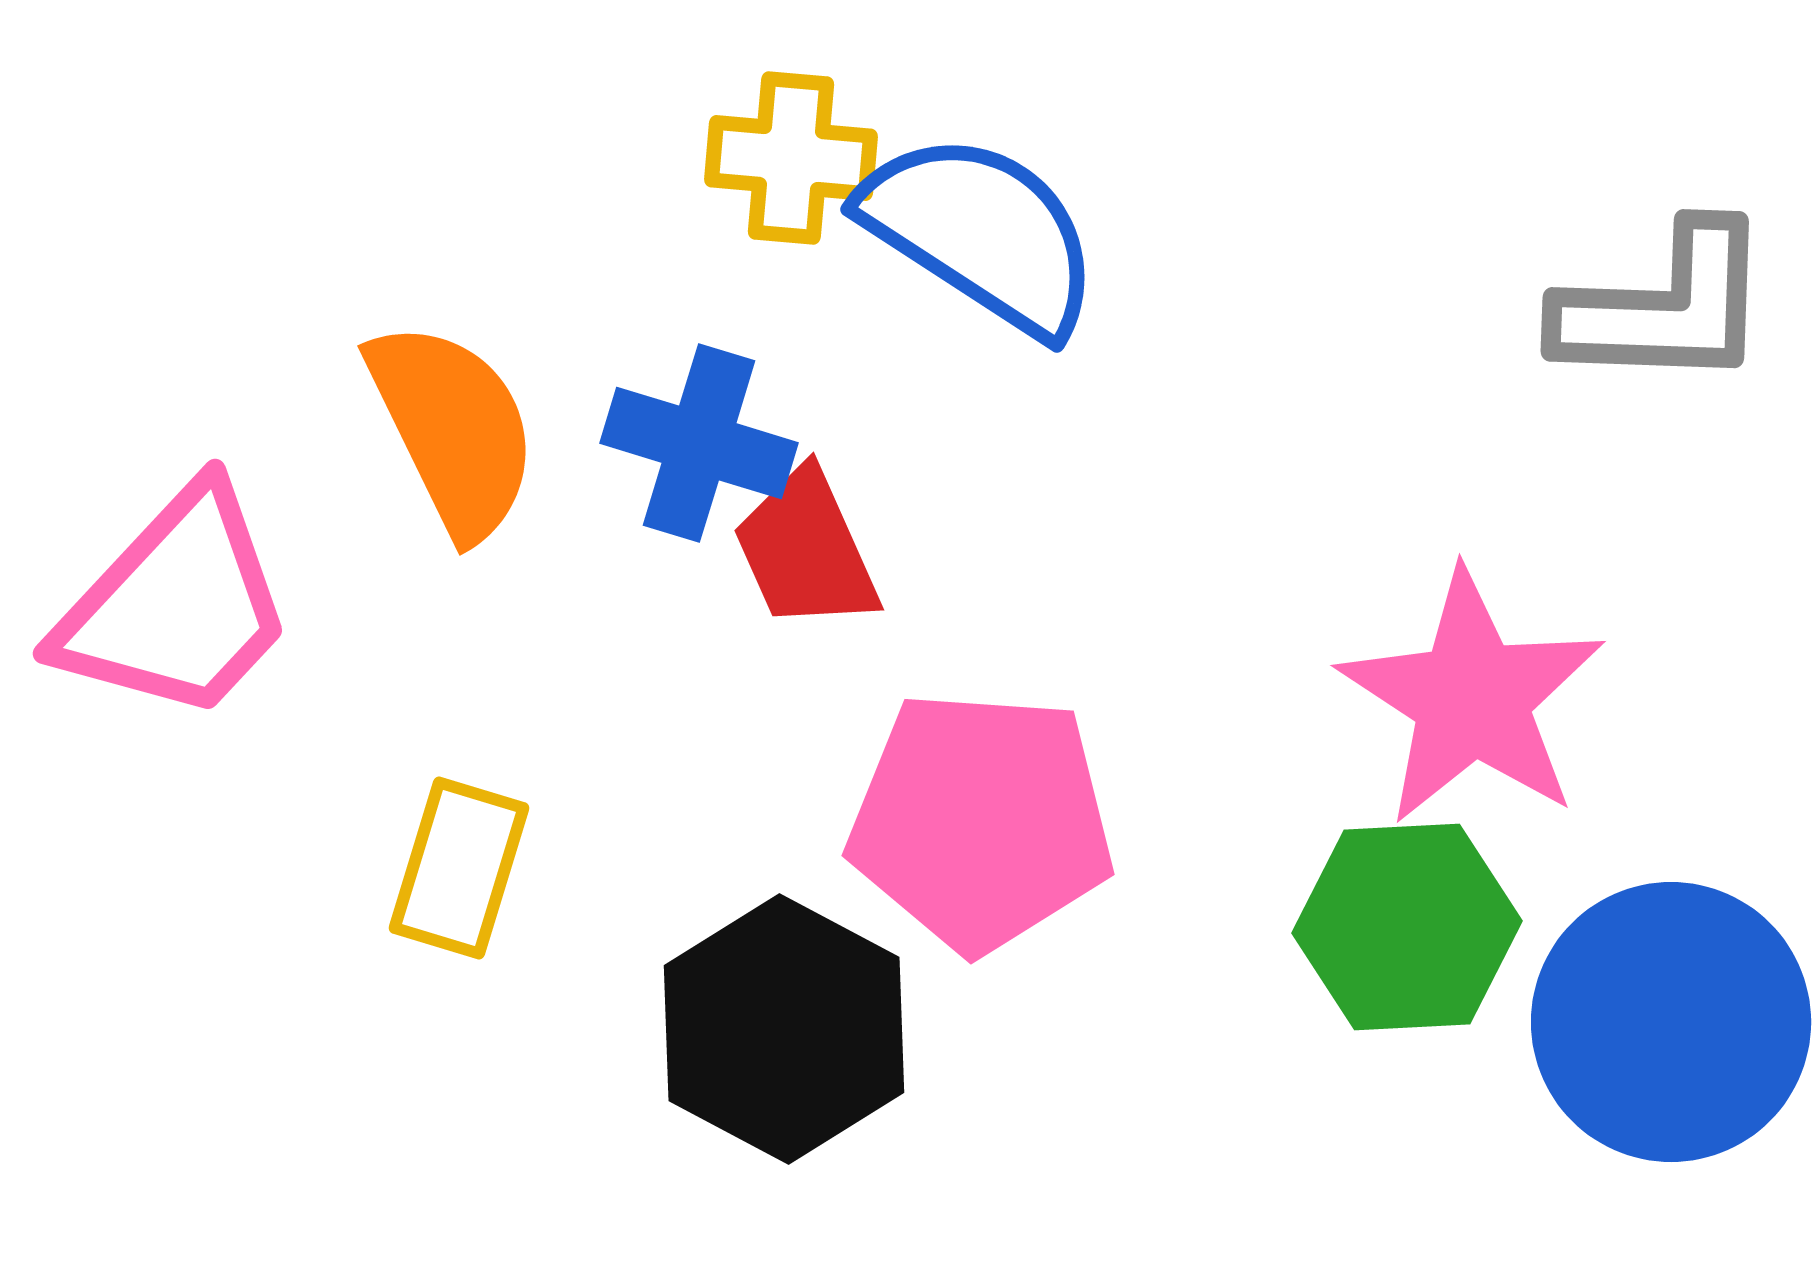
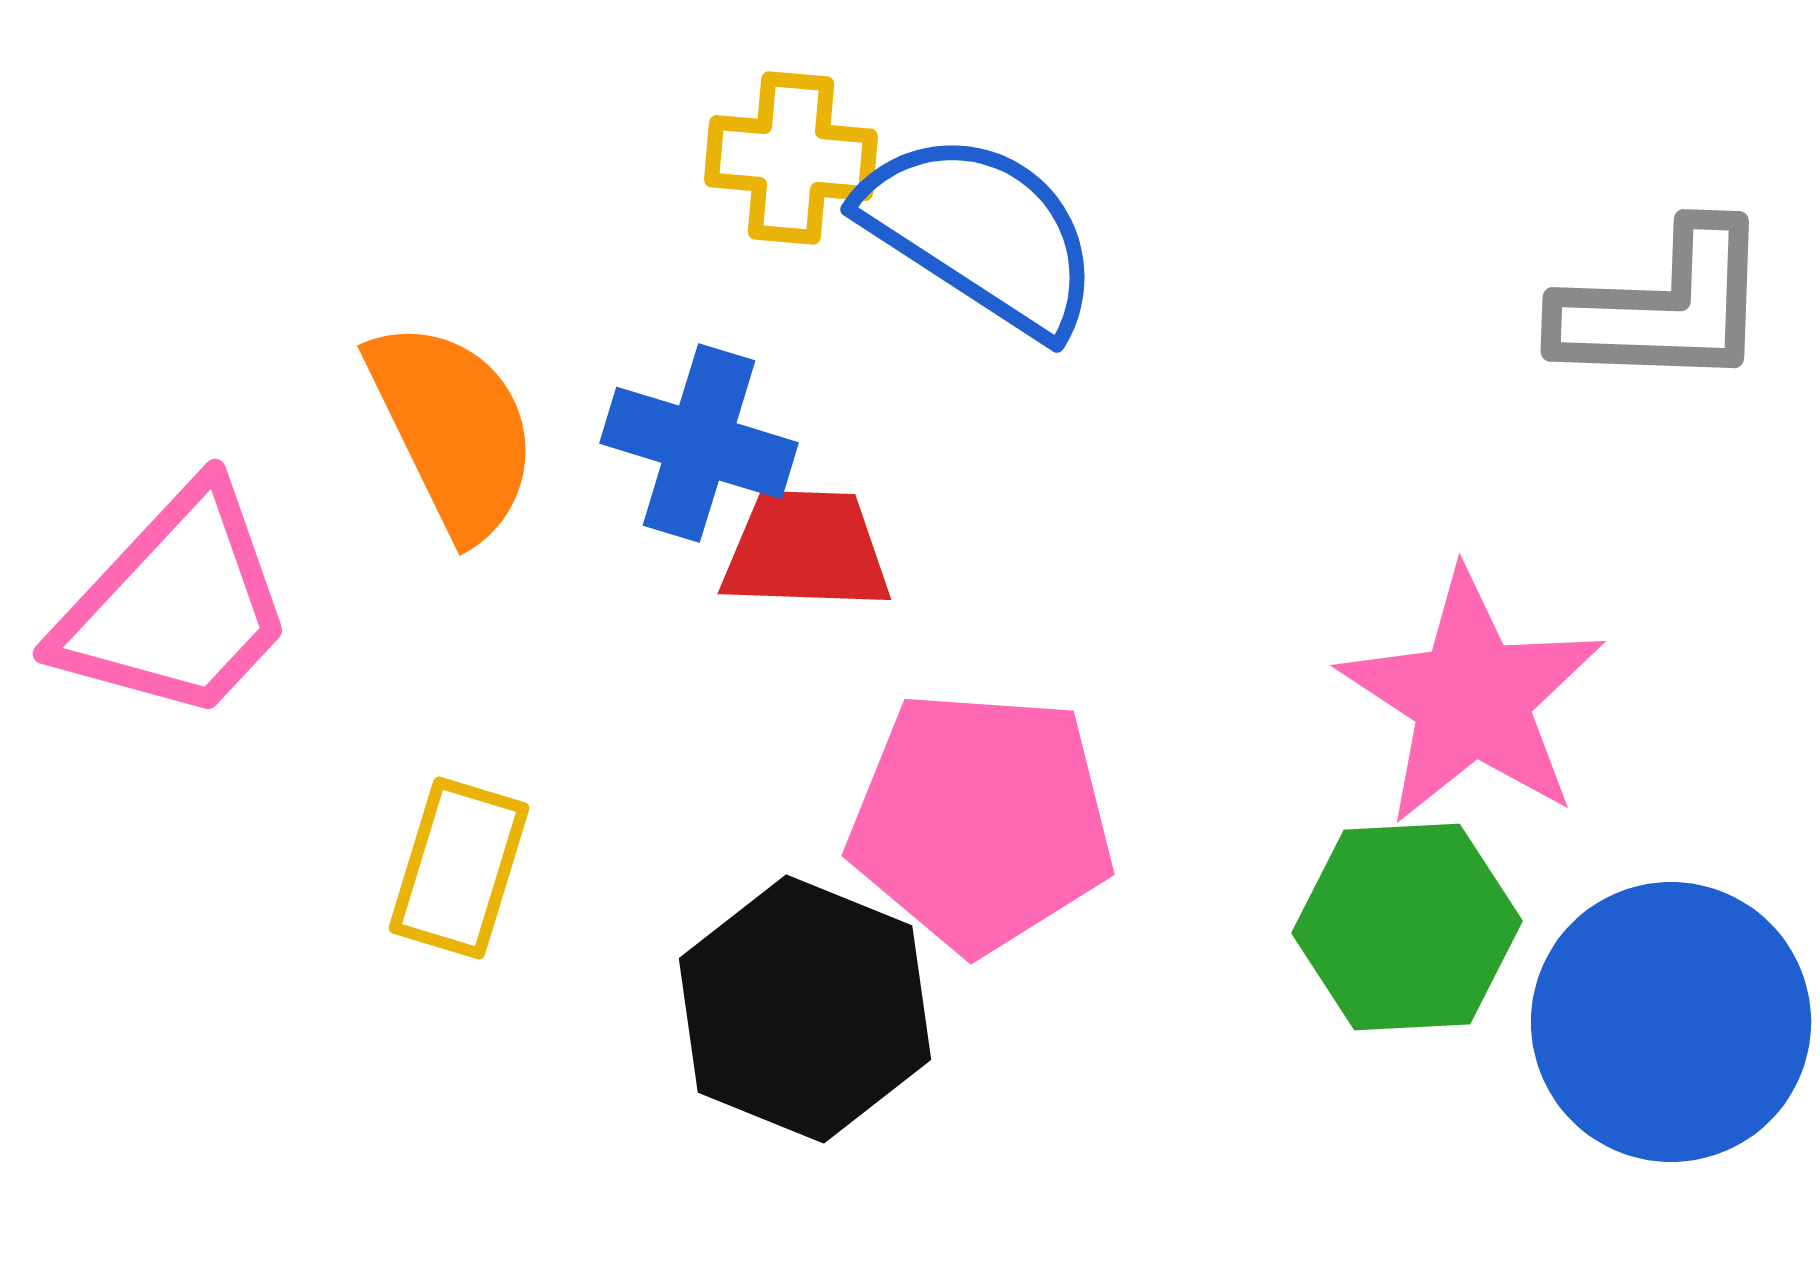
red trapezoid: rotated 116 degrees clockwise
black hexagon: moved 21 px right, 20 px up; rotated 6 degrees counterclockwise
